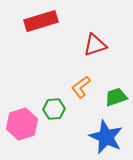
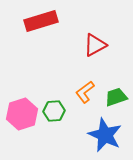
red triangle: rotated 10 degrees counterclockwise
orange L-shape: moved 4 px right, 5 px down
green hexagon: moved 2 px down
pink hexagon: moved 10 px up
blue star: moved 1 px left, 2 px up
